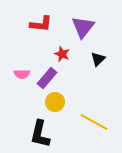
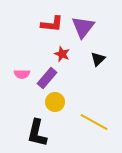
red L-shape: moved 11 px right
black L-shape: moved 3 px left, 1 px up
